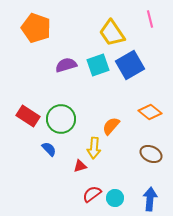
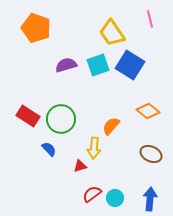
blue square: rotated 28 degrees counterclockwise
orange diamond: moved 2 px left, 1 px up
